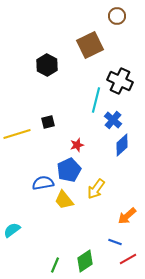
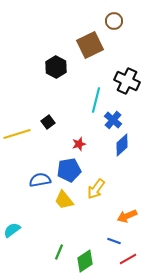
brown circle: moved 3 px left, 5 px down
black hexagon: moved 9 px right, 2 px down
black cross: moved 7 px right
black square: rotated 24 degrees counterclockwise
red star: moved 2 px right, 1 px up
blue pentagon: rotated 15 degrees clockwise
blue semicircle: moved 3 px left, 3 px up
orange arrow: rotated 18 degrees clockwise
blue line: moved 1 px left, 1 px up
green line: moved 4 px right, 13 px up
